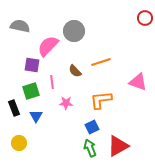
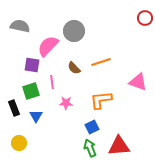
brown semicircle: moved 1 px left, 3 px up
red triangle: moved 1 px right; rotated 25 degrees clockwise
